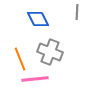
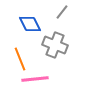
gray line: moved 15 px left; rotated 35 degrees clockwise
blue diamond: moved 8 px left, 5 px down
gray cross: moved 5 px right, 7 px up
